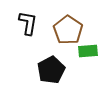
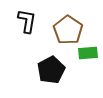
black L-shape: moved 1 px left, 2 px up
green rectangle: moved 2 px down
